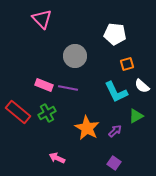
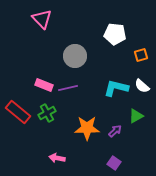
orange square: moved 14 px right, 9 px up
purple line: rotated 24 degrees counterclockwise
cyan L-shape: moved 4 px up; rotated 130 degrees clockwise
orange star: rotated 30 degrees counterclockwise
pink arrow: rotated 14 degrees counterclockwise
